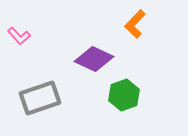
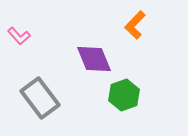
orange L-shape: moved 1 px down
purple diamond: rotated 42 degrees clockwise
gray rectangle: rotated 72 degrees clockwise
